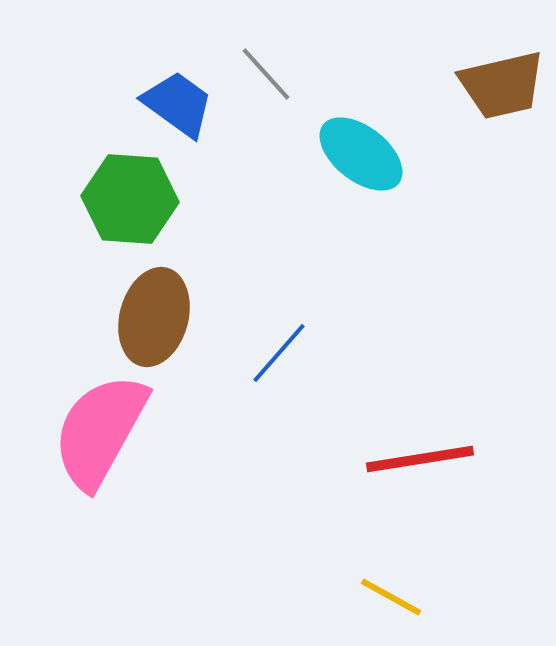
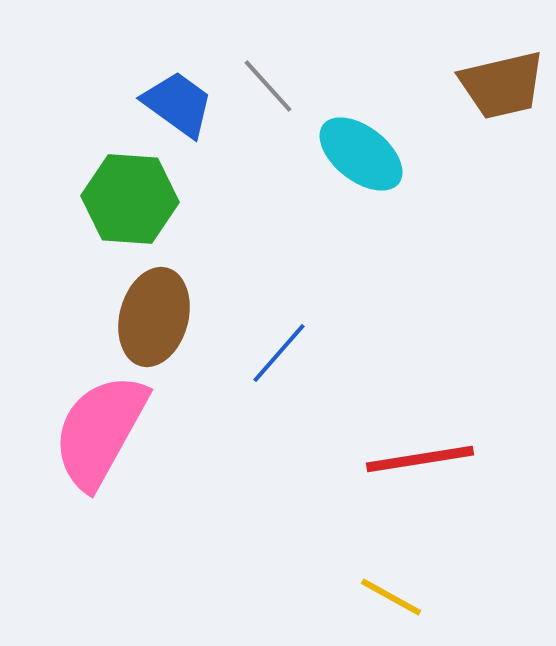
gray line: moved 2 px right, 12 px down
